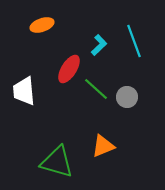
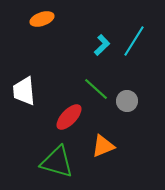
orange ellipse: moved 6 px up
cyan line: rotated 52 degrees clockwise
cyan L-shape: moved 3 px right
red ellipse: moved 48 px down; rotated 12 degrees clockwise
gray circle: moved 4 px down
